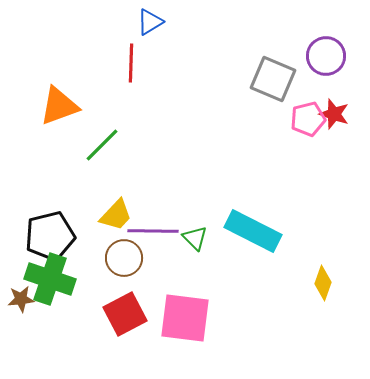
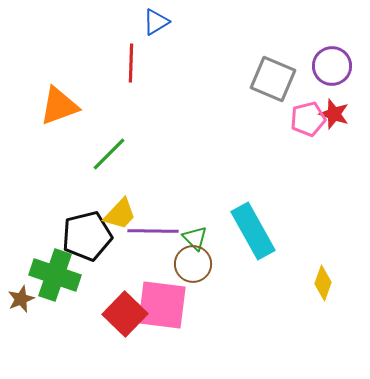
blue triangle: moved 6 px right
purple circle: moved 6 px right, 10 px down
green line: moved 7 px right, 9 px down
yellow trapezoid: moved 4 px right, 1 px up
cyan rectangle: rotated 34 degrees clockwise
black pentagon: moved 37 px right
brown circle: moved 69 px right, 6 px down
green cross: moved 5 px right, 4 px up
brown star: rotated 16 degrees counterclockwise
red square: rotated 18 degrees counterclockwise
pink square: moved 23 px left, 13 px up
